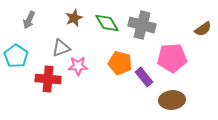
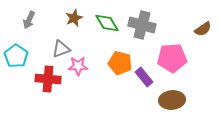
gray triangle: moved 1 px down
